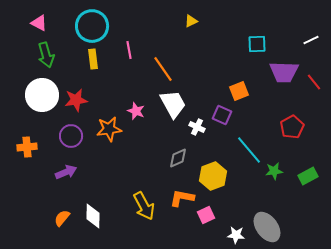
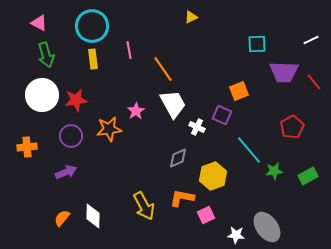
yellow triangle: moved 4 px up
pink star: rotated 18 degrees clockwise
